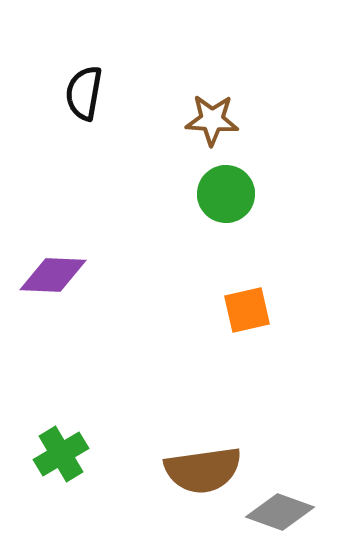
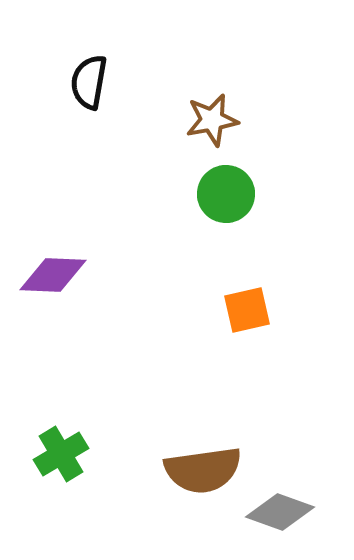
black semicircle: moved 5 px right, 11 px up
brown star: rotated 14 degrees counterclockwise
